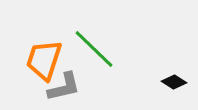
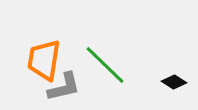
green line: moved 11 px right, 16 px down
orange trapezoid: rotated 9 degrees counterclockwise
